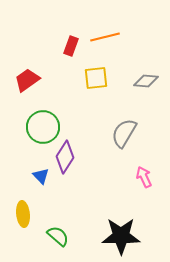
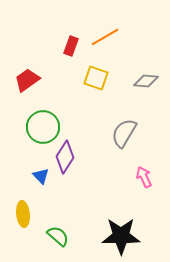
orange line: rotated 16 degrees counterclockwise
yellow square: rotated 25 degrees clockwise
